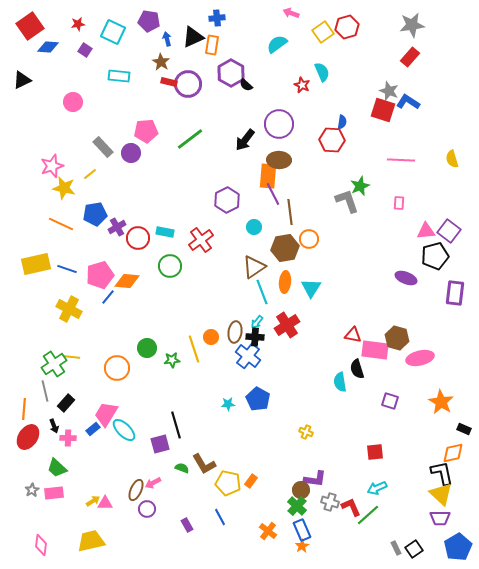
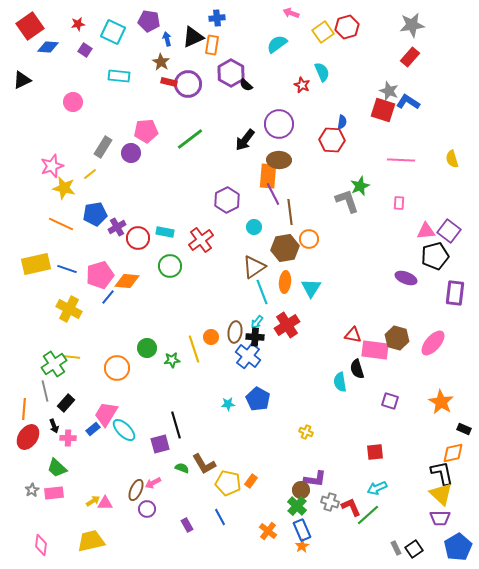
gray rectangle at (103, 147): rotated 75 degrees clockwise
pink ellipse at (420, 358): moved 13 px right, 15 px up; rotated 36 degrees counterclockwise
